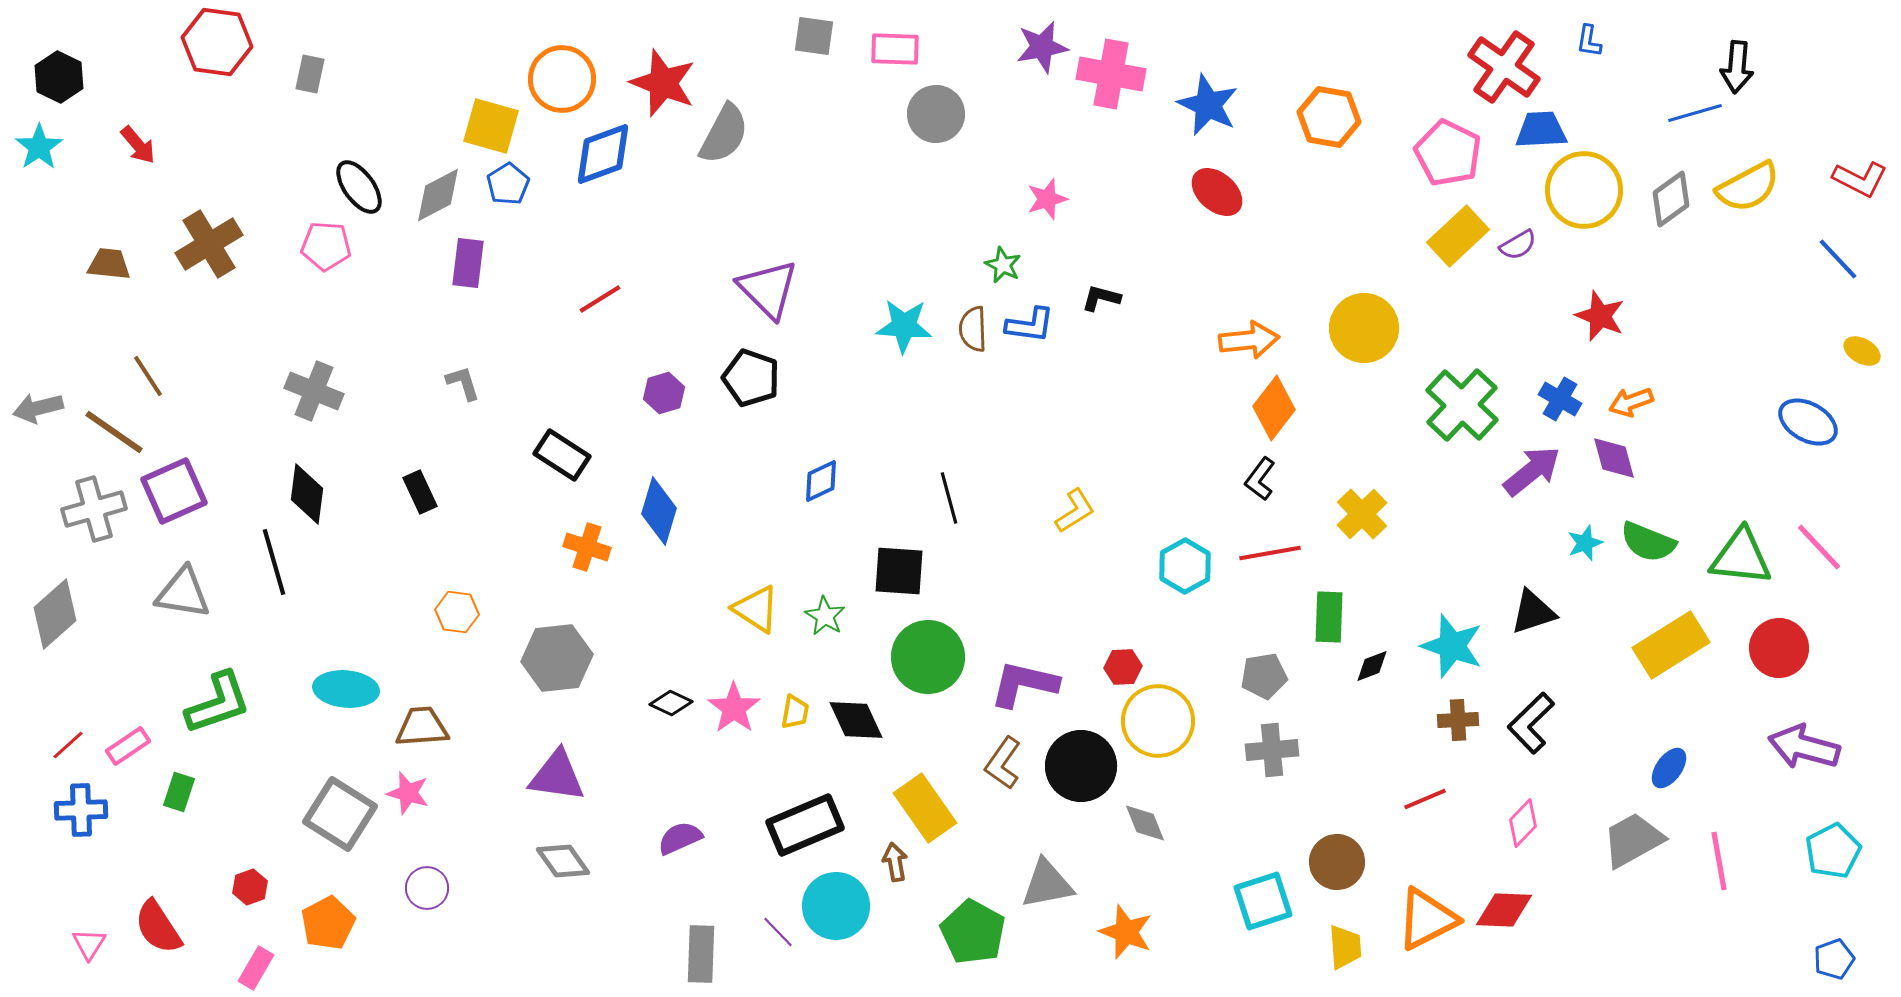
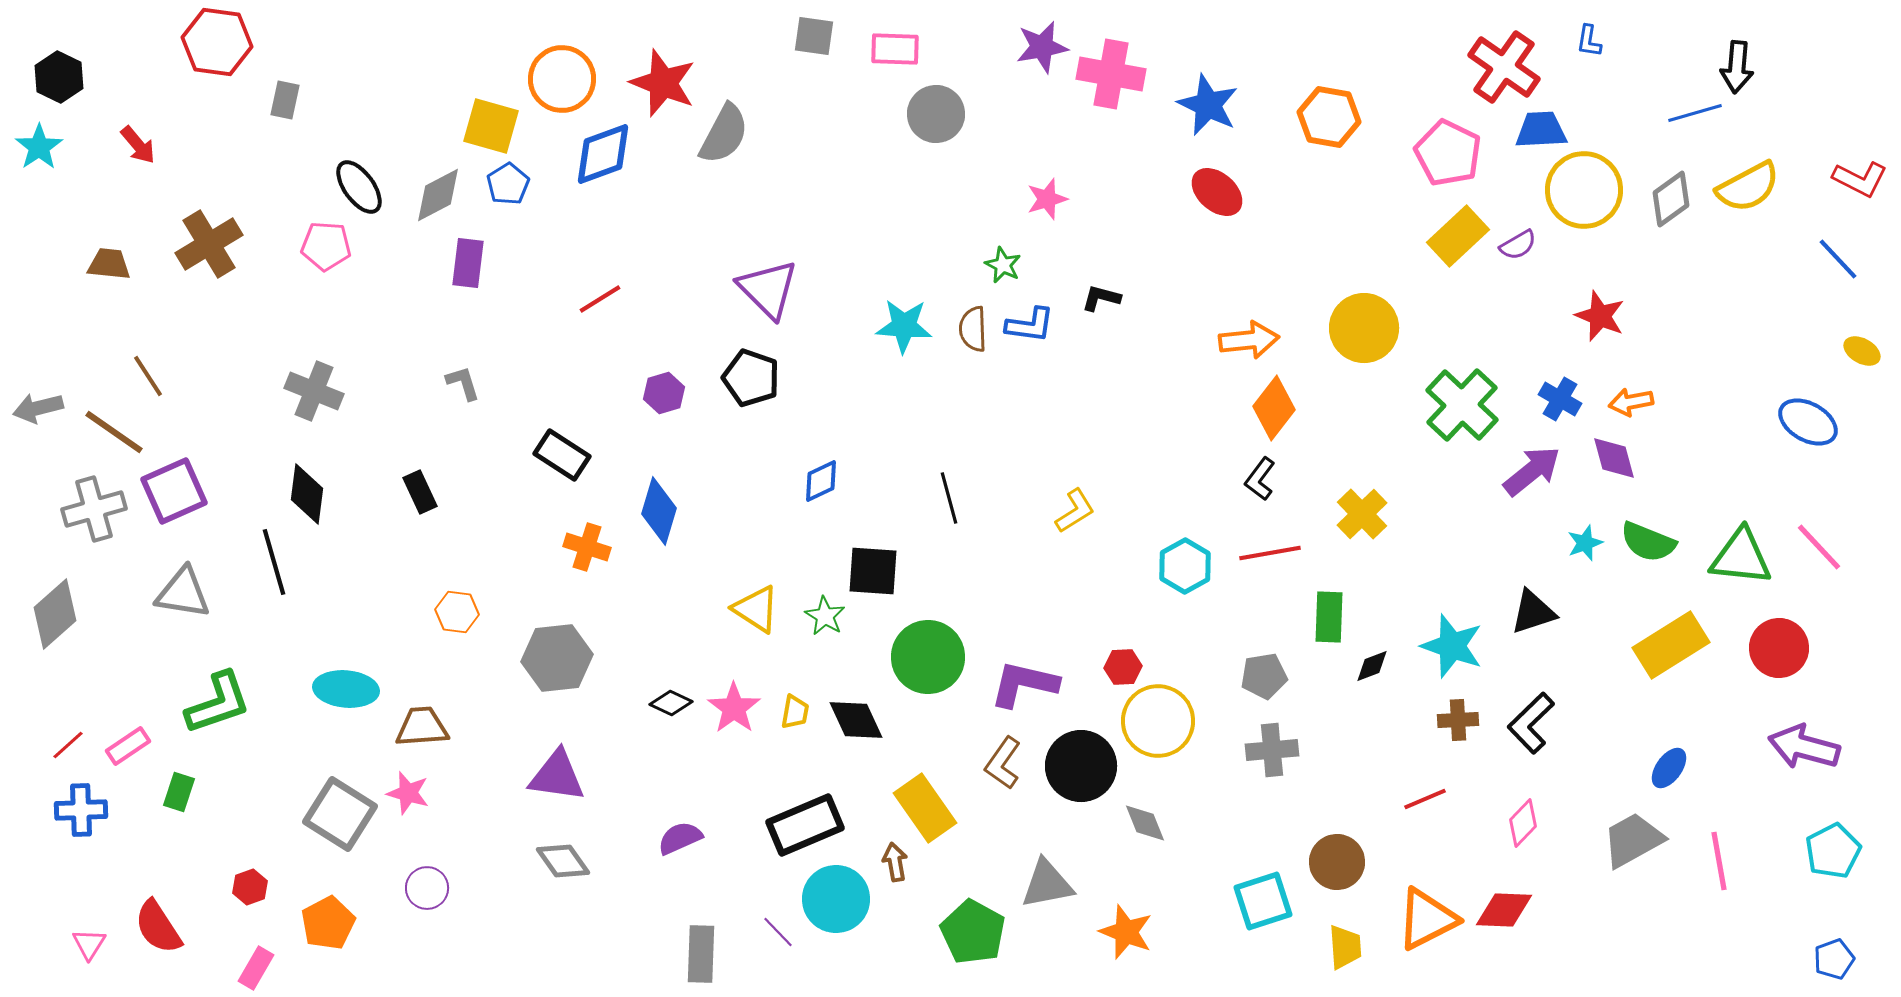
gray rectangle at (310, 74): moved 25 px left, 26 px down
orange arrow at (1631, 402): rotated 9 degrees clockwise
black square at (899, 571): moved 26 px left
cyan circle at (836, 906): moved 7 px up
